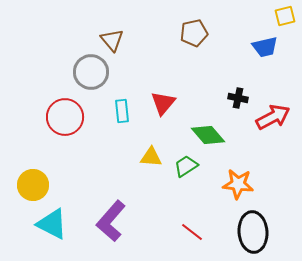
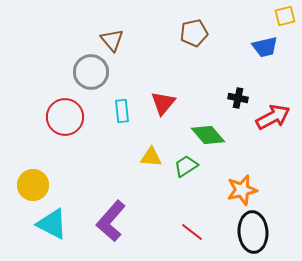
orange star: moved 4 px right, 6 px down; rotated 20 degrees counterclockwise
